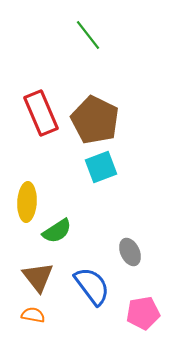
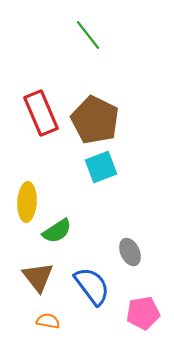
orange semicircle: moved 15 px right, 6 px down
